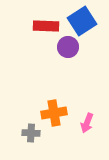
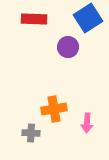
blue square: moved 6 px right, 3 px up
red rectangle: moved 12 px left, 7 px up
orange cross: moved 4 px up
pink arrow: rotated 18 degrees counterclockwise
